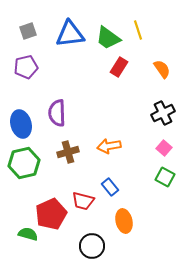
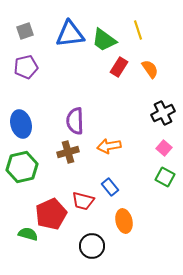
gray square: moved 3 px left
green trapezoid: moved 4 px left, 2 px down
orange semicircle: moved 12 px left
purple semicircle: moved 18 px right, 8 px down
green hexagon: moved 2 px left, 4 px down
